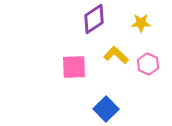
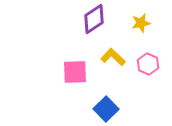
yellow star: rotated 12 degrees counterclockwise
yellow L-shape: moved 3 px left, 2 px down
pink square: moved 1 px right, 5 px down
